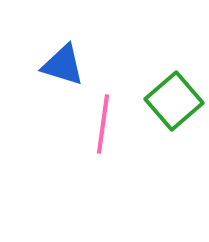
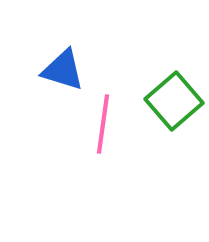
blue triangle: moved 5 px down
